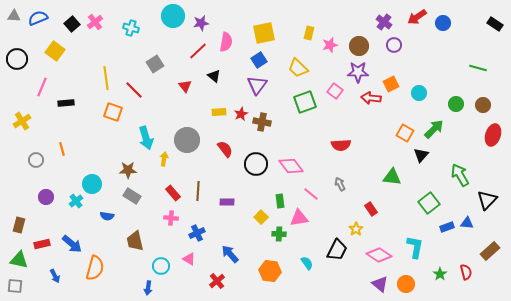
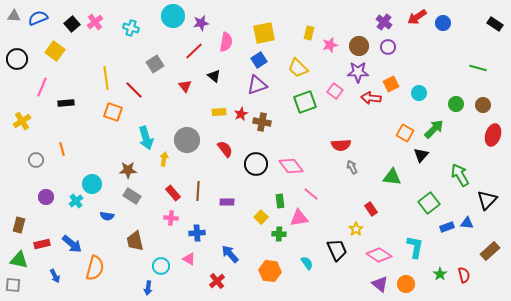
purple circle at (394, 45): moved 6 px left, 2 px down
red line at (198, 51): moved 4 px left
purple triangle at (257, 85): rotated 35 degrees clockwise
gray arrow at (340, 184): moved 12 px right, 17 px up
blue cross at (197, 233): rotated 21 degrees clockwise
black trapezoid at (337, 250): rotated 50 degrees counterclockwise
red semicircle at (466, 272): moved 2 px left, 3 px down
gray square at (15, 286): moved 2 px left, 1 px up
